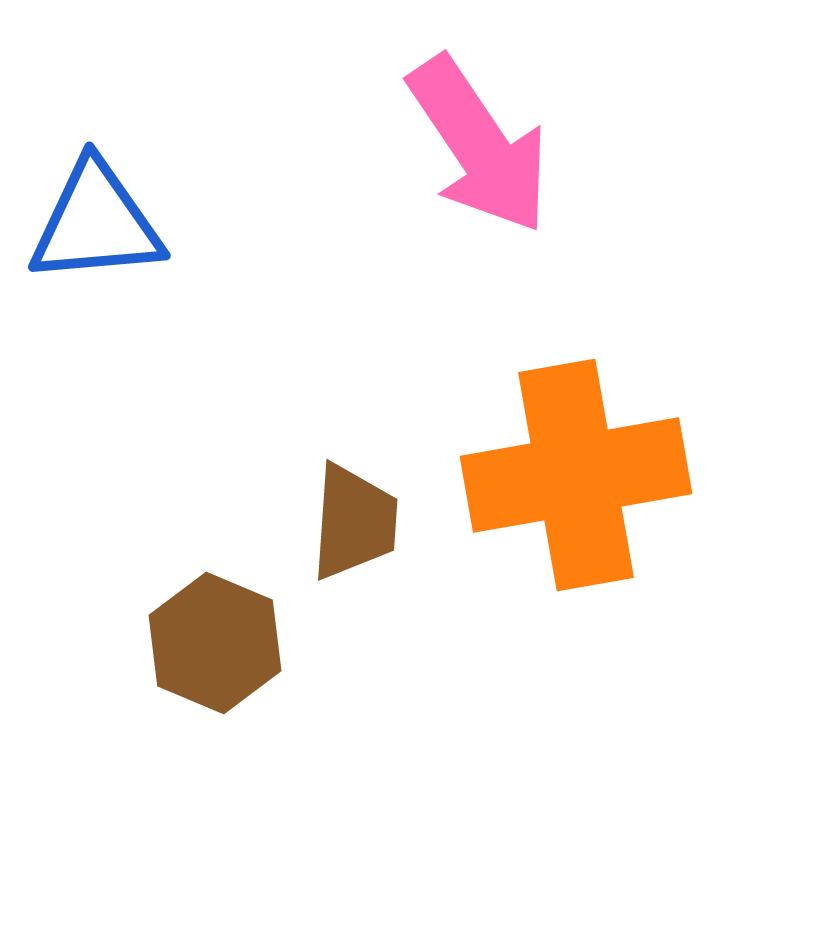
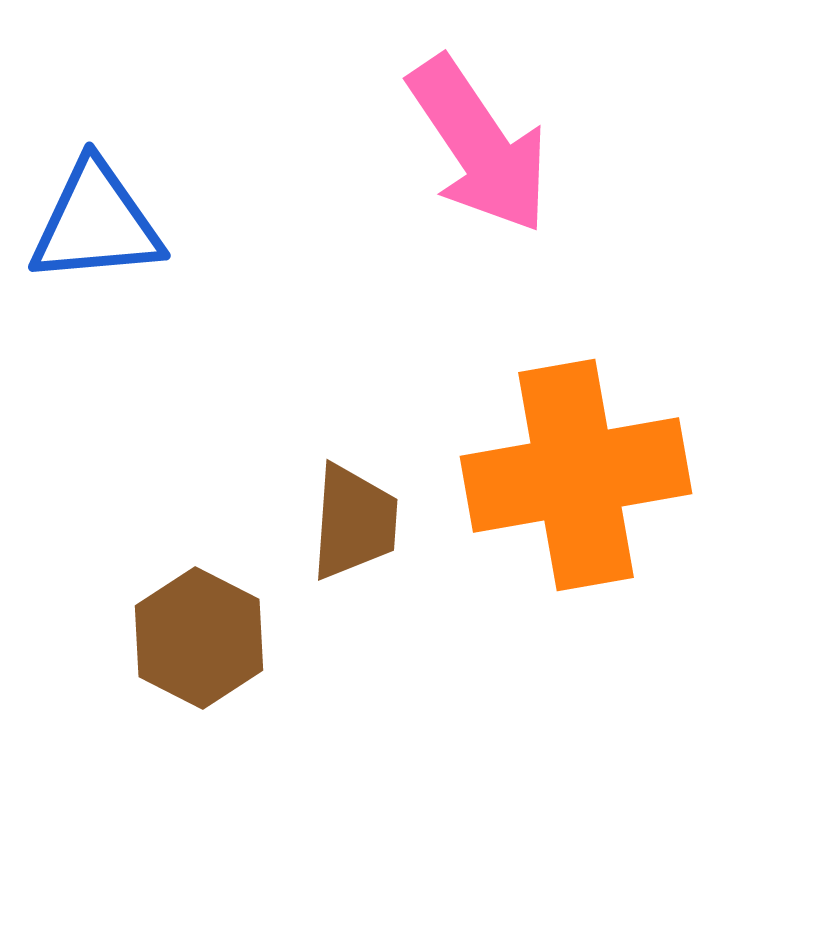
brown hexagon: moved 16 px left, 5 px up; rotated 4 degrees clockwise
